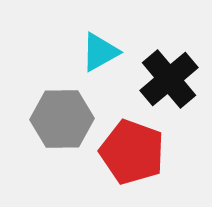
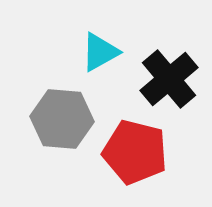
gray hexagon: rotated 6 degrees clockwise
red pentagon: moved 3 px right; rotated 6 degrees counterclockwise
